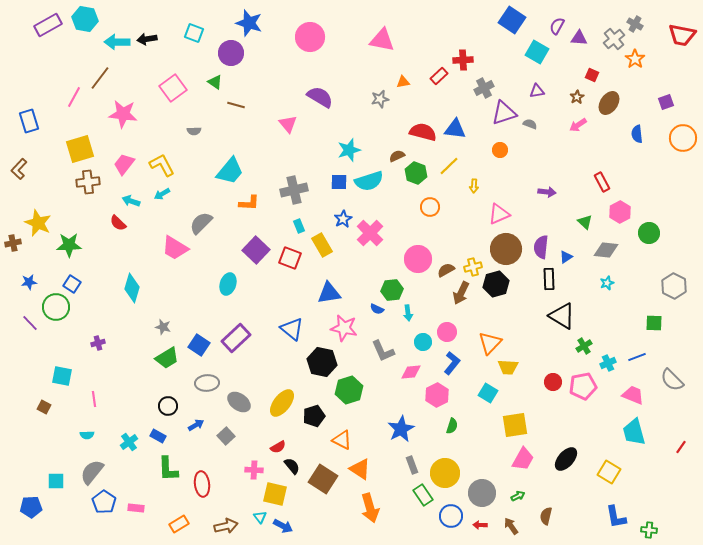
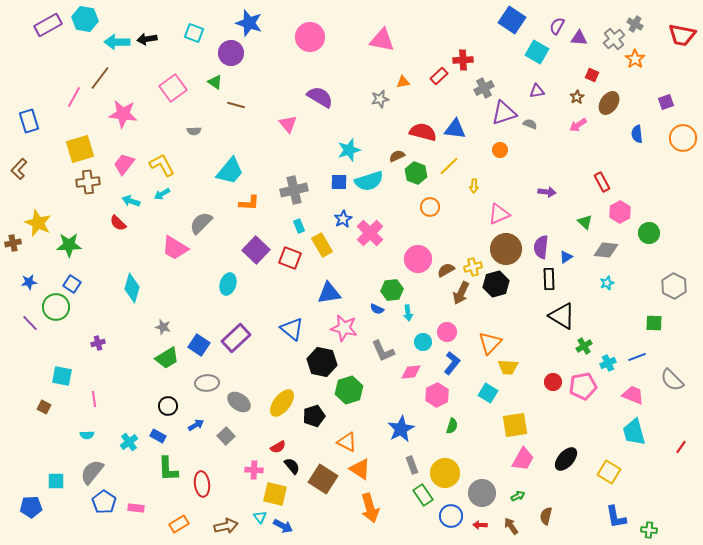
orange triangle at (342, 440): moved 5 px right, 2 px down
